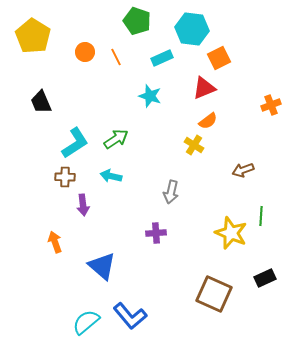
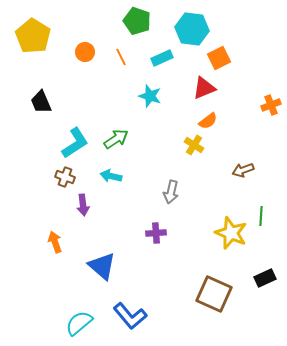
orange line: moved 5 px right
brown cross: rotated 18 degrees clockwise
cyan semicircle: moved 7 px left, 1 px down
